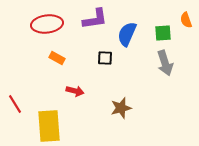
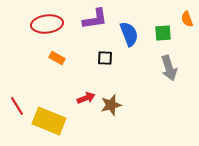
orange semicircle: moved 1 px right, 1 px up
blue semicircle: moved 2 px right; rotated 135 degrees clockwise
gray arrow: moved 4 px right, 5 px down
red arrow: moved 11 px right, 7 px down; rotated 36 degrees counterclockwise
red line: moved 2 px right, 2 px down
brown star: moved 10 px left, 3 px up
yellow rectangle: moved 5 px up; rotated 64 degrees counterclockwise
